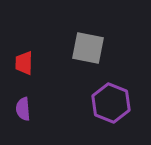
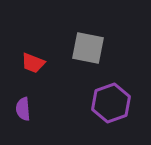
red trapezoid: moved 9 px right; rotated 70 degrees counterclockwise
purple hexagon: rotated 18 degrees clockwise
